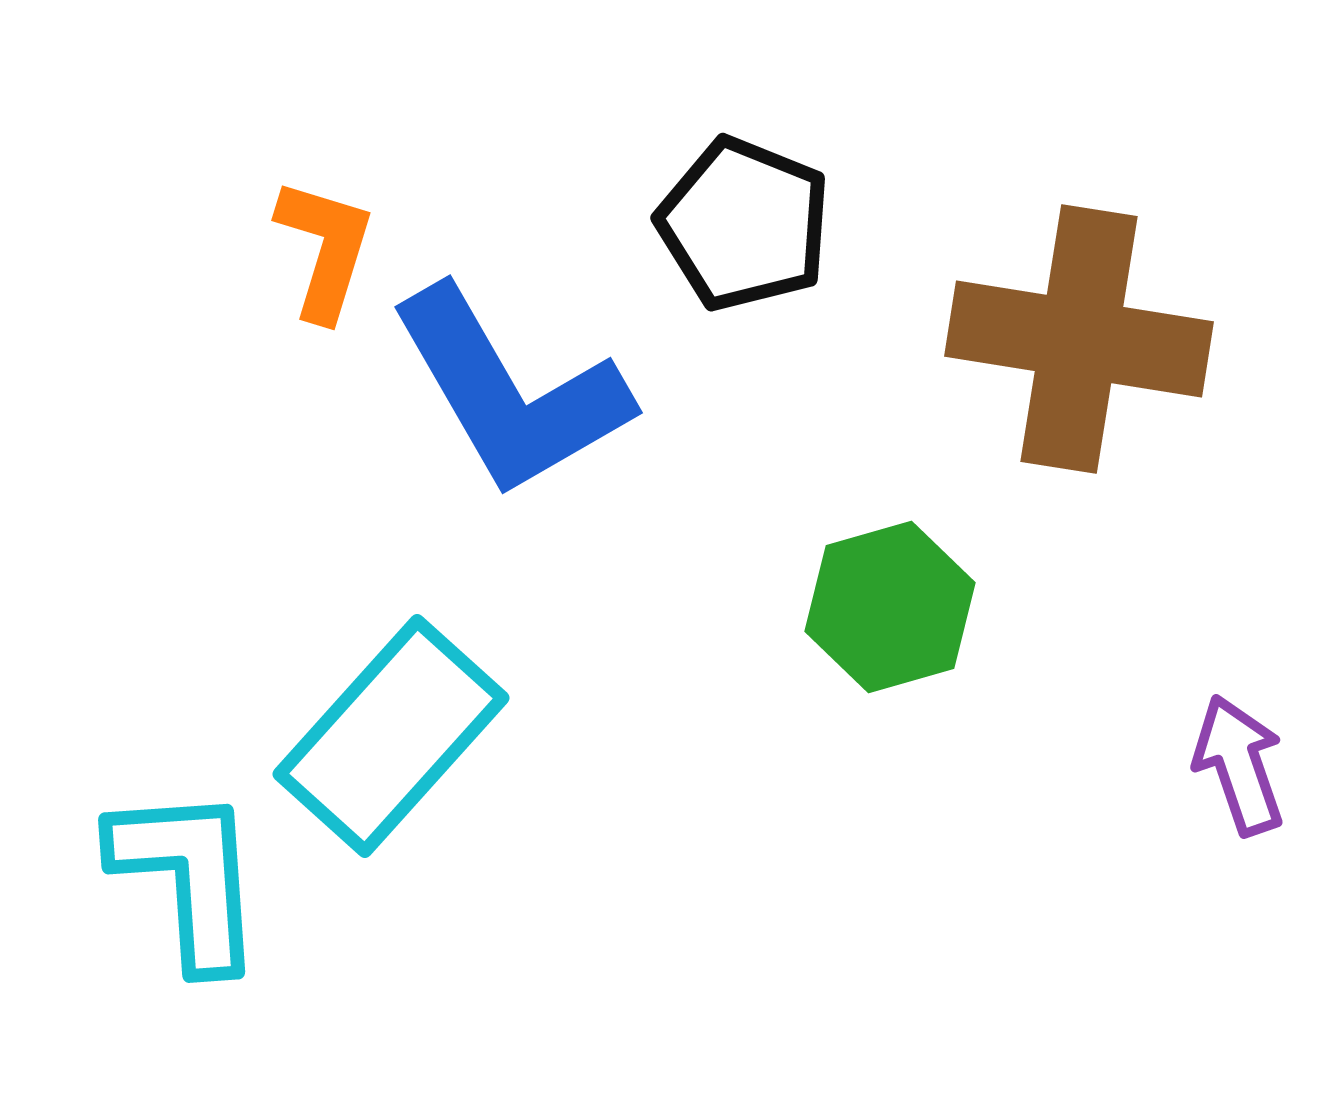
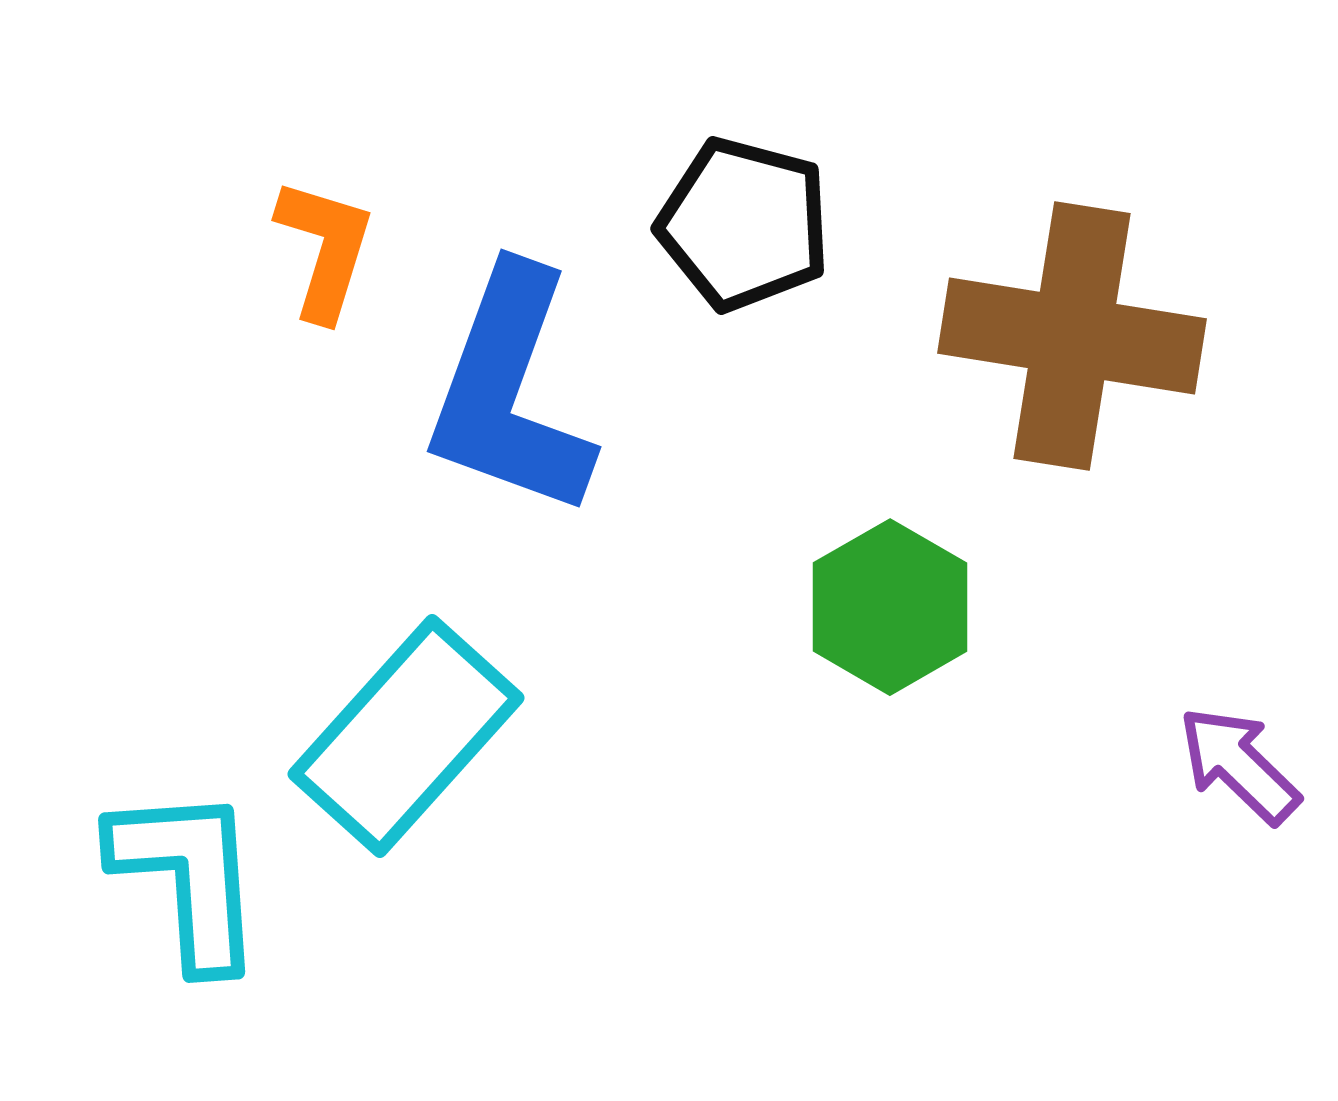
black pentagon: rotated 7 degrees counterclockwise
brown cross: moved 7 px left, 3 px up
blue L-shape: rotated 50 degrees clockwise
green hexagon: rotated 14 degrees counterclockwise
cyan rectangle: moved 15 px right
purple arrow: rotated 27 degrees counterclockwise
